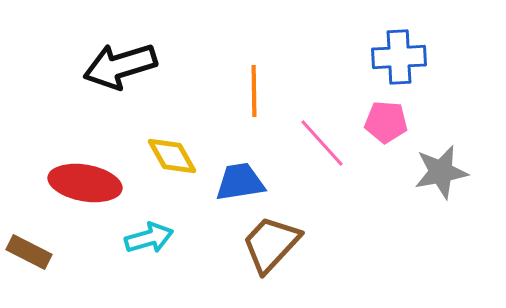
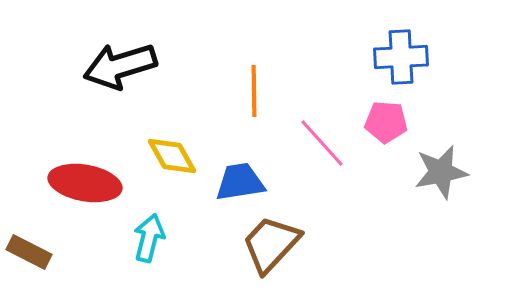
blue cross: moved 2 px right
cyan arrow: rotated 60 degrees counterclockwise
